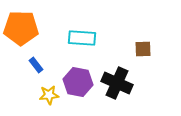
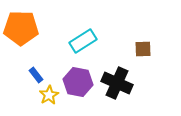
cyan rectangle: moved 1 px right, 3 px down; rotated 36 degrees counterclockwise
blue rectangle: moved 10 px down
yellow star: rotated 24 degrees counterclockwise
